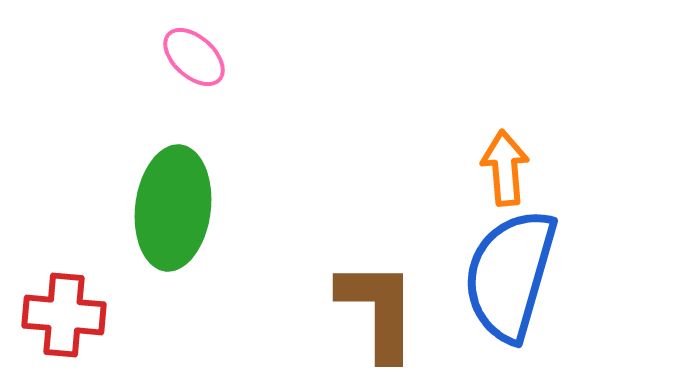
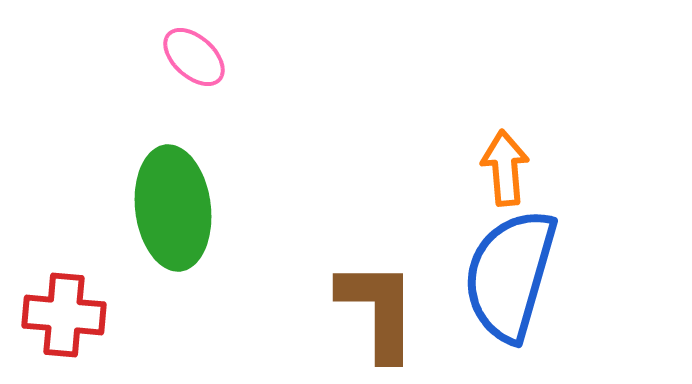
green ellipse: rotated 14 degrees counterclockwise
